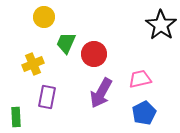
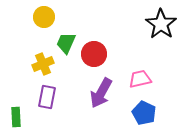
black star: moved 1 px up
yellow cross: moved 10 px right
blue pentagon: rotated 20 degrees counterclockwise
